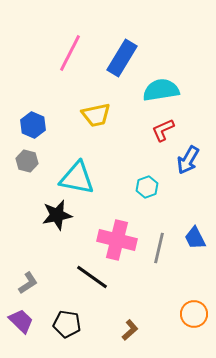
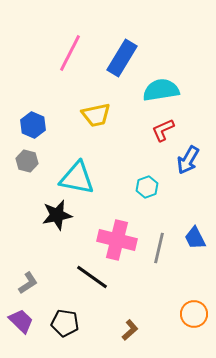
black pentagon: moved 2 px left, 1 px up
